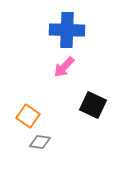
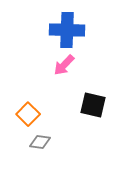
pink arrow: moved 2 px up
black square: rotated 12 degrees counterclockwise
orange square: moved 2 px up; rotated 10 degrees clockwise
